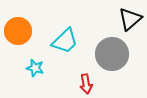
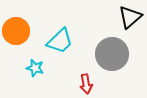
black triangle: moved 2 px up
orange circle: moved 2 px left
cyan trapezoid: moved 5 px left
